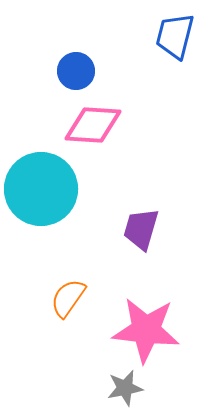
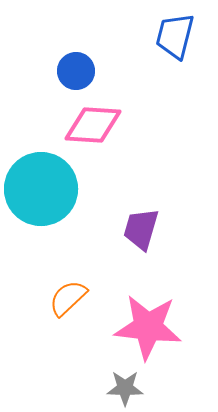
orange semicircle: rotated 12 degrees clockwise
pink star: moved 2 px right, 3 px up
gray star: rotated 12 degrees clockwise
